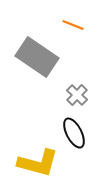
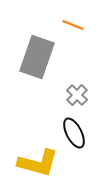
gray rectangle: rotated 75 degrees clockwise
